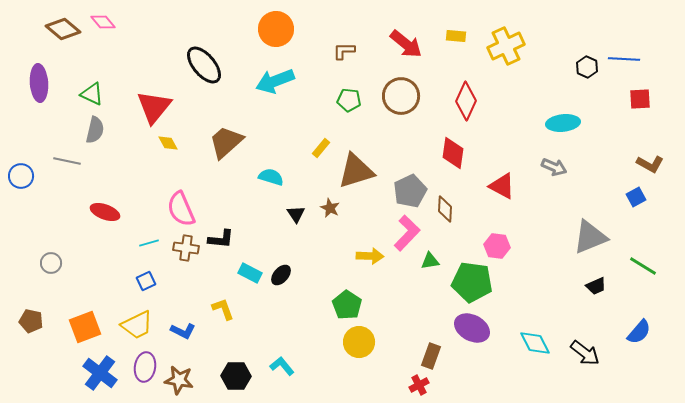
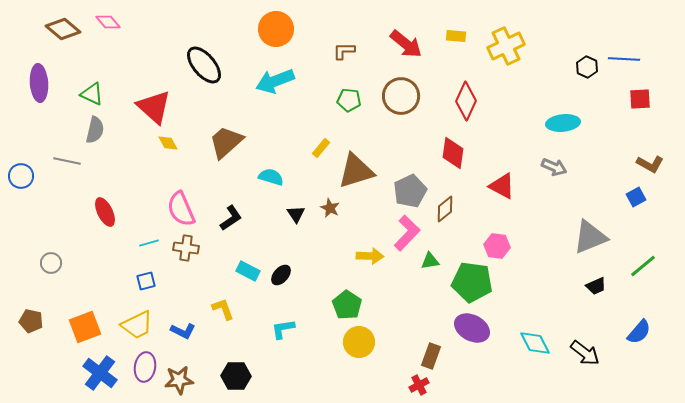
pink diamond at (103, 22): moved 5 px right
red triangle at (154, 107): rotated 27 degrees counterclockwise
brown diamond at (445, 209): rotated 48 degrees clockwise
red ellipse at (105, 212): rotated 44 degrees clockwise
black L-shape at (221, 239): moved 10 px right, 21 px up; rotated 40 degrees counterclockwise
green line at (643, 266): rotated 72 degrees counterclockwise
cyan rectangle at (250, 273): moved 2 px left, 2 px up
blue square at (146, 281): rotated 12 degrees clockwise
cyan L-shape at (282, 366): moved 1 px right, 37 px up; rotated 60 degrees counterclockwise
brown star at (179, 380): rotated 16 degrees counterclockwise
